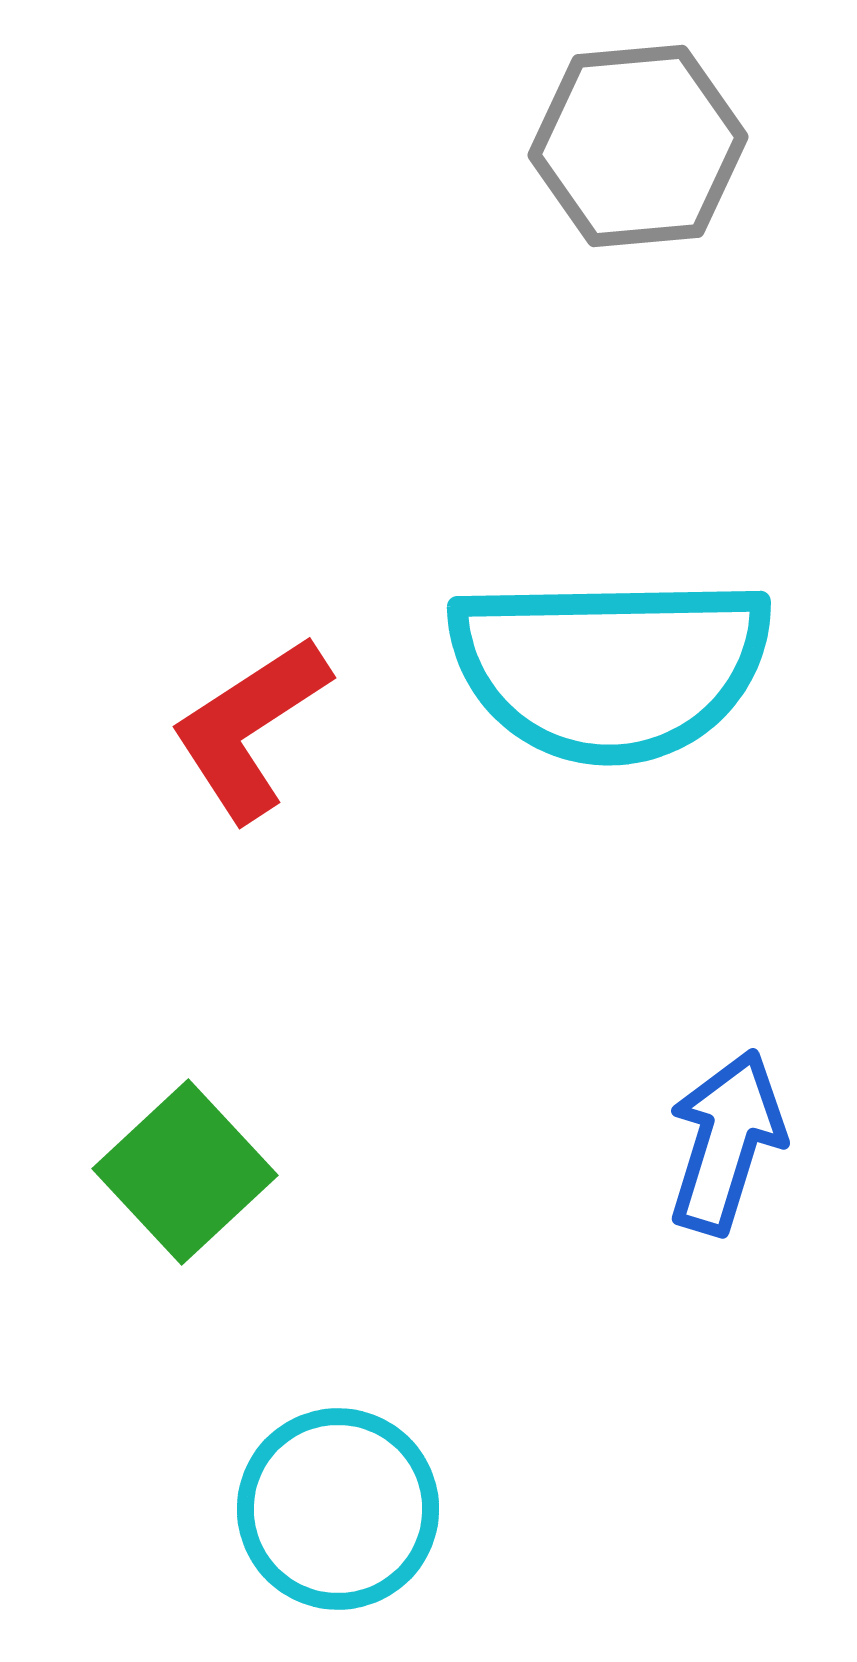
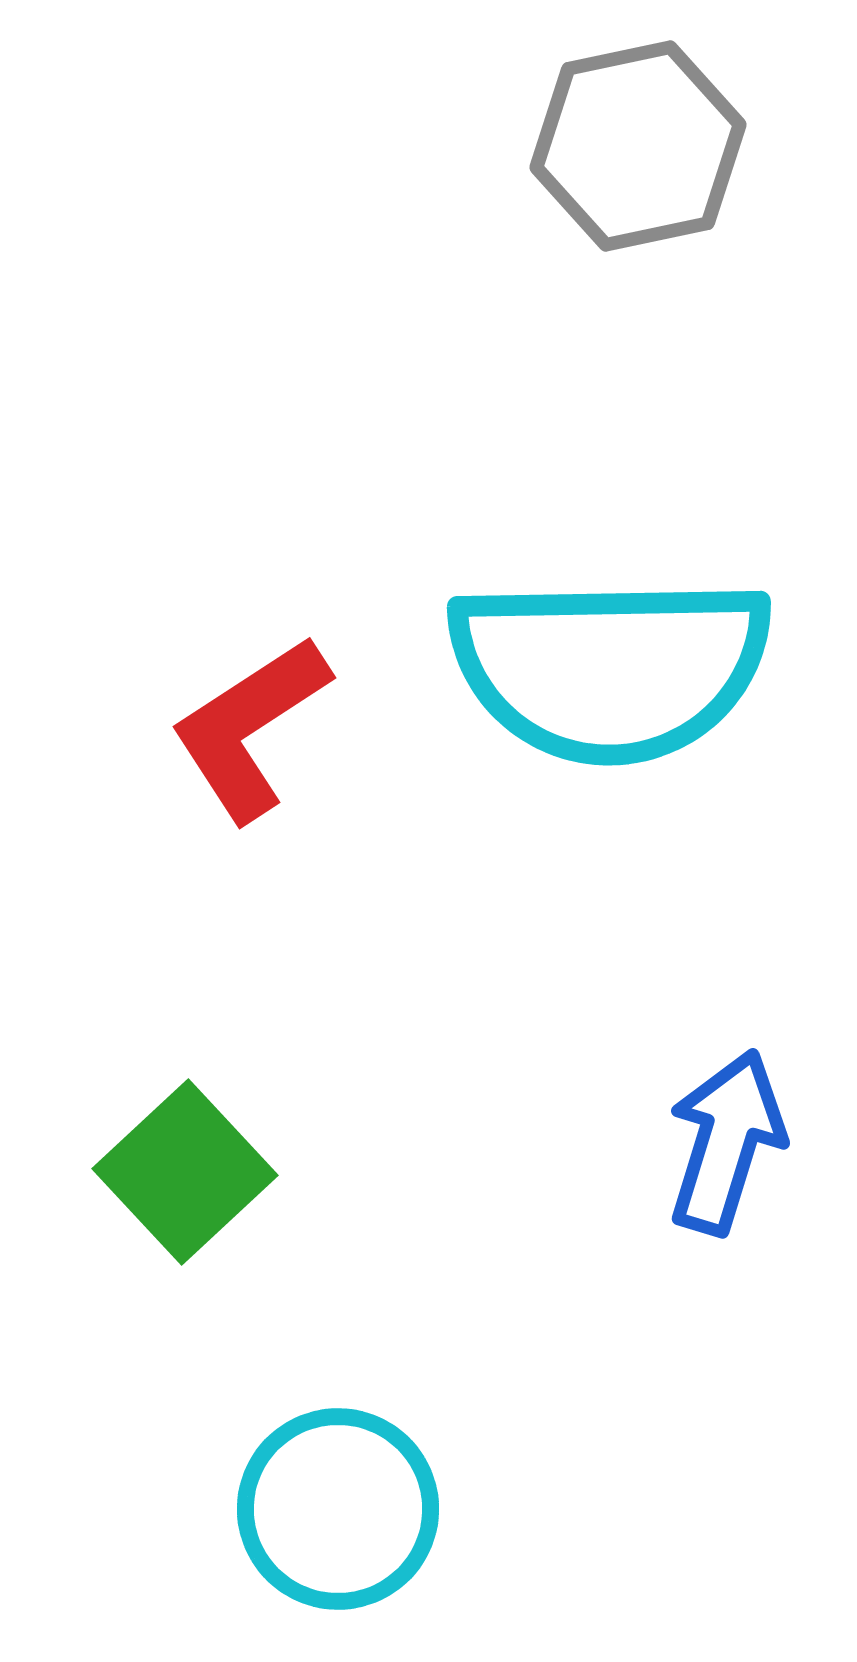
gray hexagon: rotated 7 degrees counterclockwise
